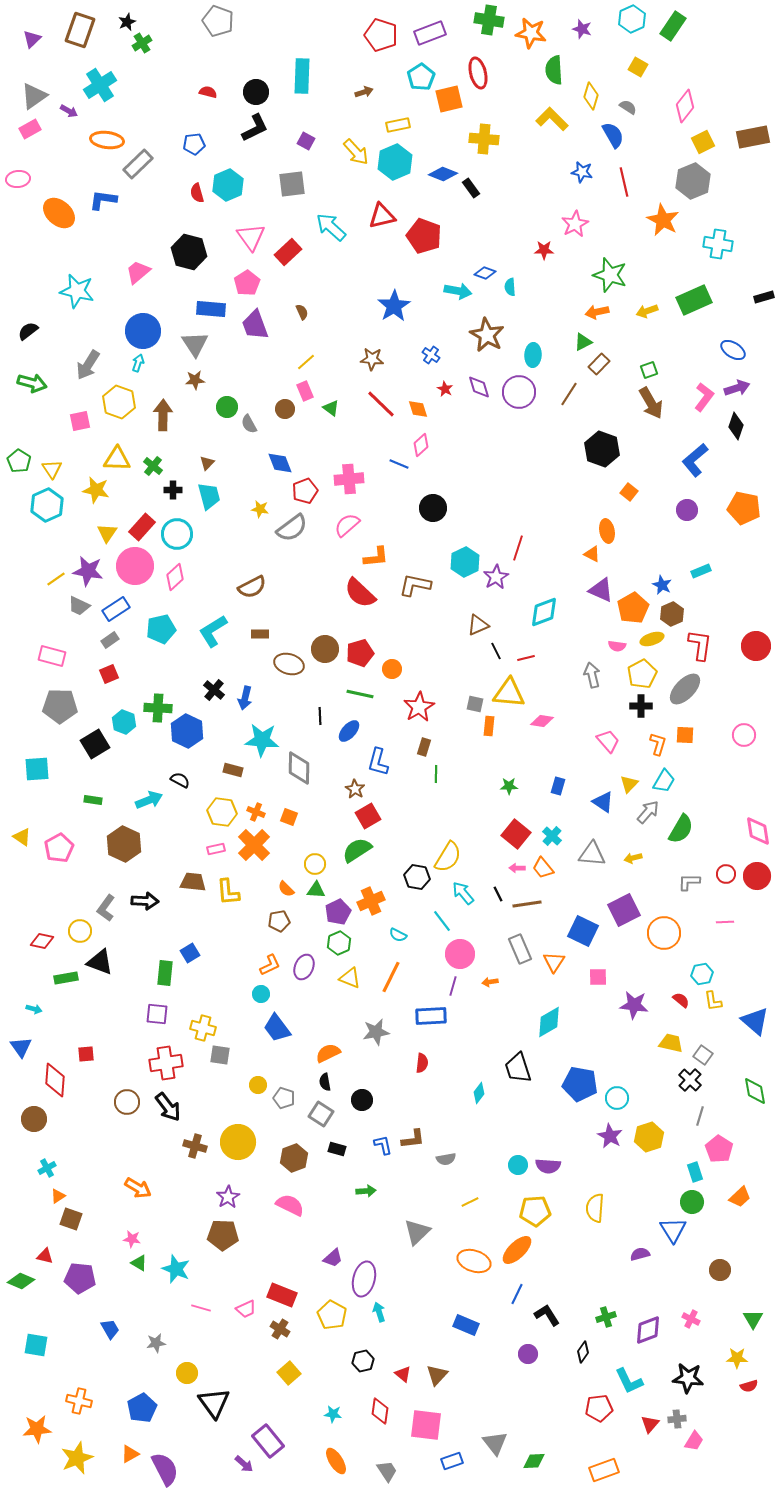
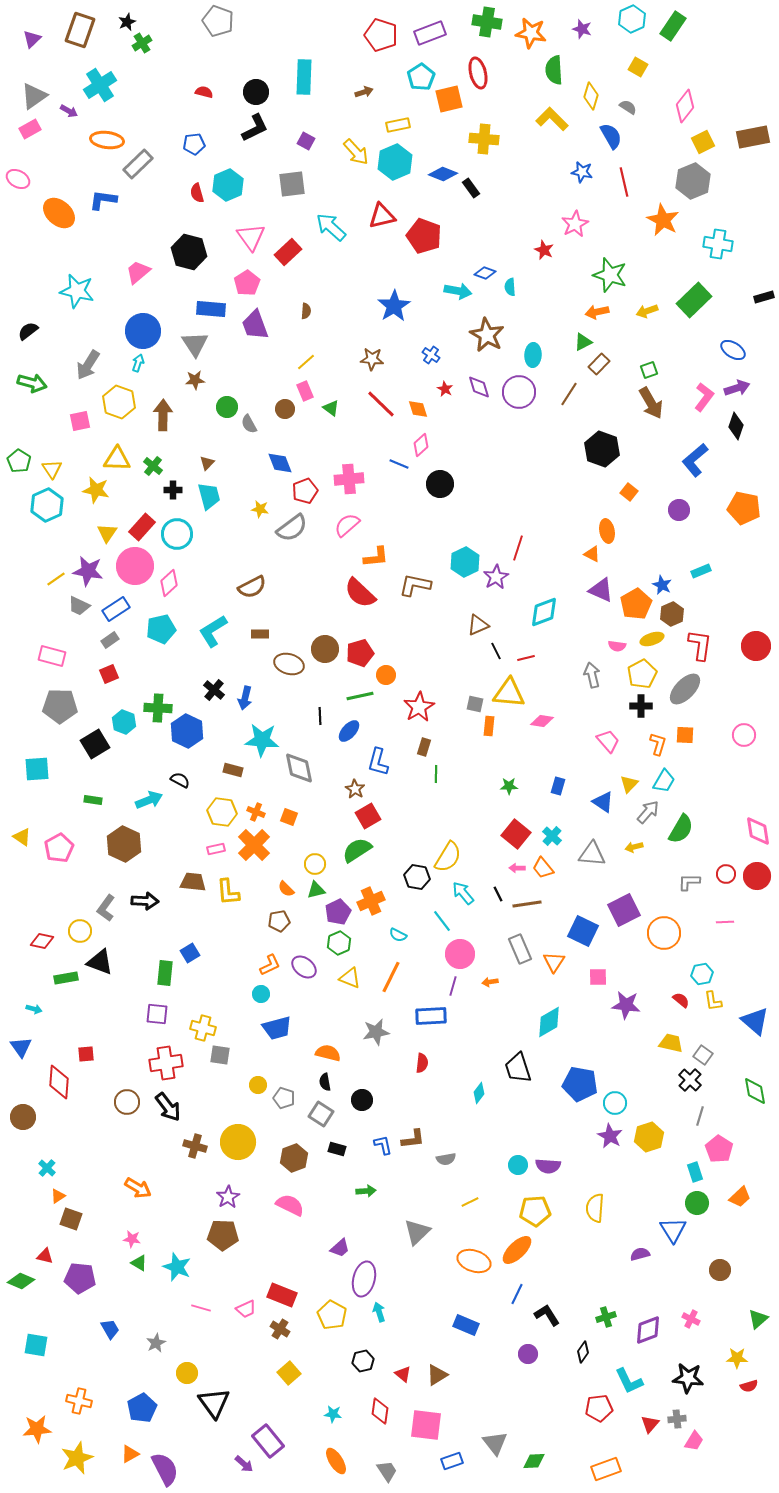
green cross at (489, 20): moved 2 px left, 2 px down
cyan rectangle at (302, 76): moved 2 px right, 1 px down
red semicircle at (208, 92): moved 4 px left
blue semicircle at (613, 135): moved 2 px left, 1 px down
pink ellipse at (18, 179): rotated 35 degrees clockwise
red star at (544, 250): rotated 24 degrees clockwise
green rectangle at (694, 300): rotated 20 degrees counterclockwise
brown semicircle at (302, 312): moved 4 px right, 1 px up; rotated 28 degrees clockwise
black circle at (433, 508): moved 7 px right, 24 px up
purple circle at (687, 510): moved 8 px left
pink diamond at (175, 577): moved 6 px left, 6 px down
orange pentagon at (633, 608): moved 3 px right, 4 px up
orange circle at (392, 669): moved 6 px left, 6 px down
green line at (360, 694): moved 2 px down; rotated 24 degrees counterclockwise
gray diamond at (299, 768): rotated 12 degrees counterclockwise
yellow arrow at (633, 858): moved 1 px right, 11 px up
green triangle at (316, 890): rotated 18 degrees counterclockwise
purple ellipse at (304, 967): rotated 75 degrees counterclockwise
purple star at (634, 1005): moved 8 px left
blue trapezoid at (277, 1028): rotated 68 degrees counterclockwise
orange semicircle at (328, 1053): rotated 40 degrees clockwise
red diamond at (55, 1080): moved 4 px right, 2 px down
cyan circle at (617, 1098): moved 2 px left, 5 px down
brown circle at (34, 1119): moved 11 px left, 2 px up
cyan cross at (47, 1168): rotated 18 degrees counterclockwise
green circle at (692, 1202): moved 5 px right, 1 px down
purple trapezoid at (333, 1258): moved 7 px right, 10 px up
cyan star at (176, 1269): moved 1 px right, 2 px up
green triangle at (753, 1319): moved 5 px right; rotated 20 degrees clockwise
gray star at (156, 1343): rotated 18 degrees counterclockwise
brown triangle at (437, 1375): rotated 15 degrees clockwise
orange rectangle at (604, 1470): moved 2 px right, 1 px up
